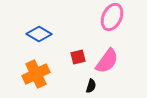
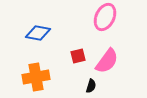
pink ellipse: moved 7 px left
blue diamond: moved 1 px left, 1 px up; rotated 20 degrees counterclockwise
red square: moved 1 px up
orange cross: moved 3 px down; rotated 16 degrees clockwise
